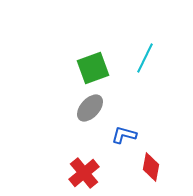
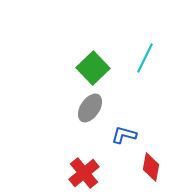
green square: rotated 24 degrees counterclockwise
gray ellipse: rotated 8 degrees counterclockwise
